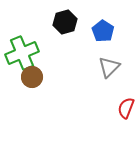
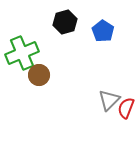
gray triangle: moved 33 px down
brown circle: moved 7 px right, 2 px up
